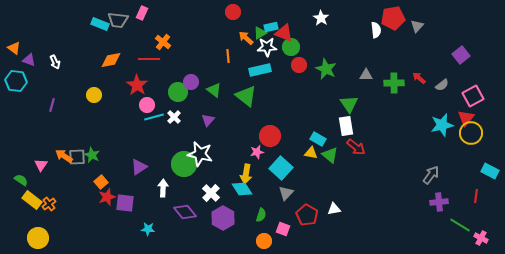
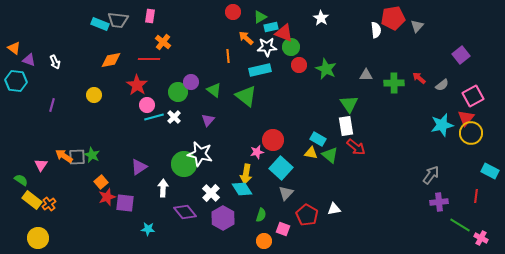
pink rectangle at (142, 13): moved 8 px right, 3 px down; rotated 16 degrees counterclockwise
green triangle at (260, 33): moved 16 px up
red circle at (270, 136): moved 3 px right, 4 px down
